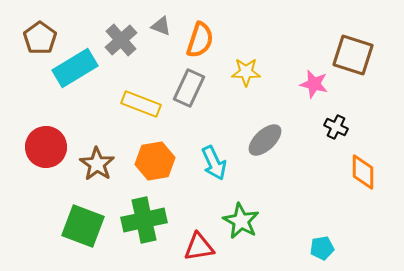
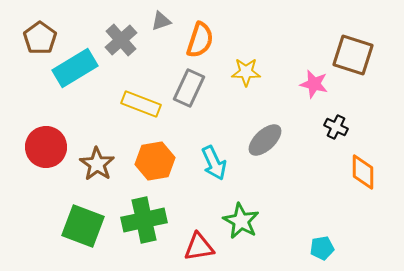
gray triangle: moved 5 px up; rotated 40 degrees counterclockwise
